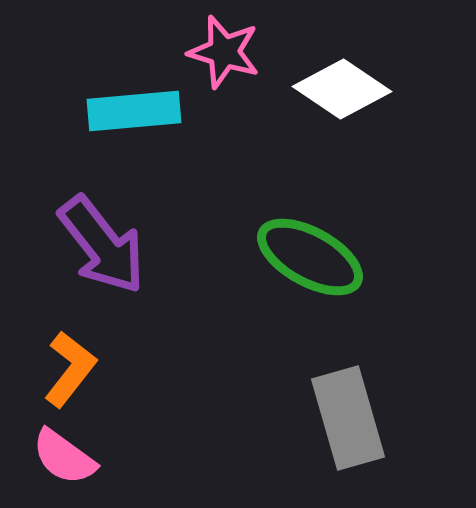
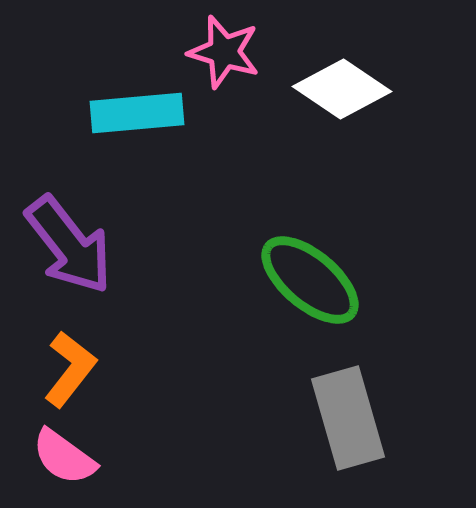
cyan rectangle: moved 3 px right, 2 px down
purple arrow: moved 33 px left
green ellipse: moved 23 px down; rotated 11 degrees clockwise
